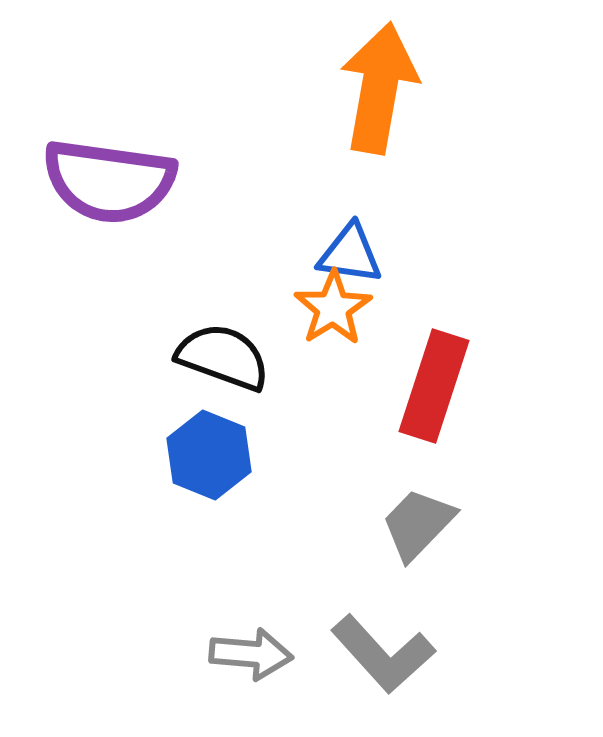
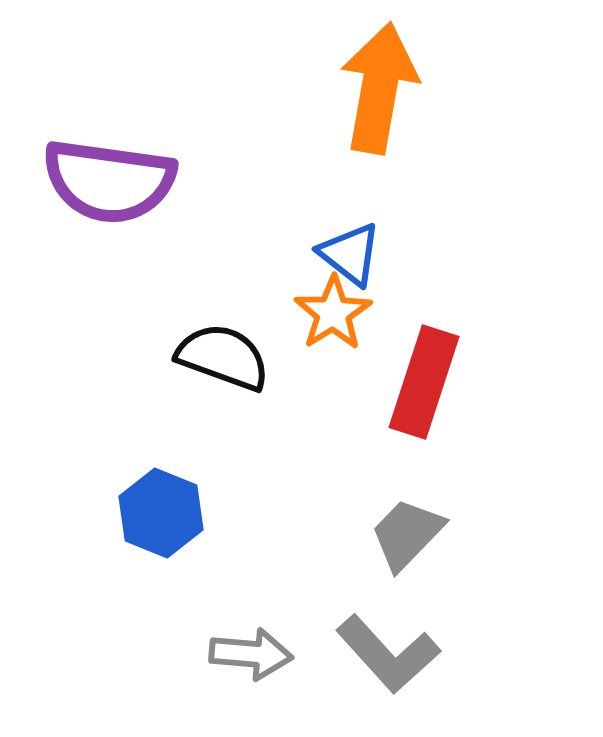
blue triangle: rotated 30 degrees clockwise
orange star: moved 5 px down
red rectangle: moved 10 px left, 4 px up
blue hexagon: moved 48 px left, 58 px down
gray trapezoid: moved 11 px left, 10 px down
gray L-shape: moved 5 px right
